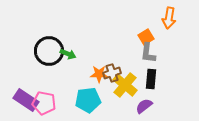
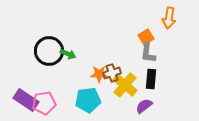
pink pentagon: rotated 20 degrees counterclockwise
